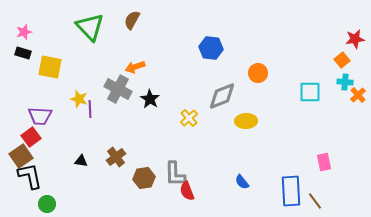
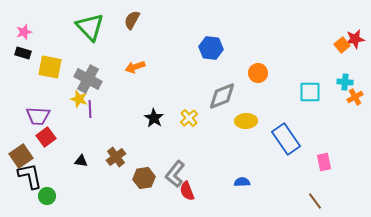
orange square: moved 15 px up
gray cross: moved 30 px left, 10 px up
orange cross: moved 3 px left, 2 px down; rotated 14 degrees clockwise
black star: moved 4 px right, 19 px down
purple trapezoid: moved 2 px left
red square: moved 15 px right
gray L-shape: rotated 40 degrees clockwise
blue semicircle: rotated 126 degrees clockwise
blue rectangle: moved 5 px left, 52 px up; rotated 32 degrees counterclockwise
green circle: moved 8 px up
